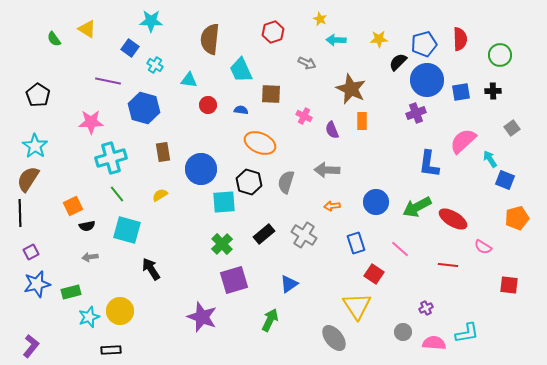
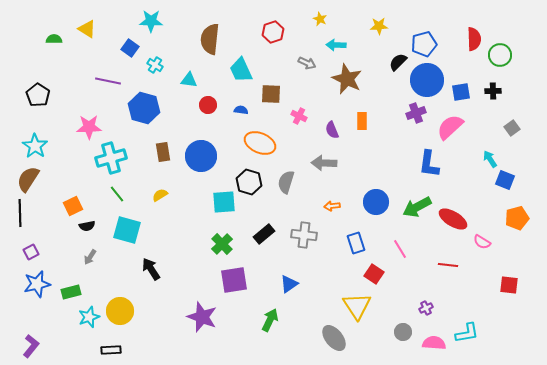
green semicircle at (54, 39): rotated 126 degrees clockwise
yellow star at (379, 39): moved 13 px up
red semicircle at (460, 39): moved 14 px right
cyan arrow at (336, 40): moved 5 px down
brown star at (351, 89): moved 4 px left, 10 px up
pink cross at (304, 116): moved 5 px left
pink star at (91, 122): moved 2 px left, 5 px down
pink semicircle at (463, 141): moved 13 px left, 14 px up
blue circle at (201, 169): moved 13 px up
gray arrow at (327, 170): moved 3 px left, 7 px up
gray cross at (304, 235): rotated 25 degrees counterclockwise
pink semicircle at (483, 247): moved 1 px left, 5 px up
pink line at (400, 249): rotated 18 degrees clockwise
gray arrow at (90, 257): rotated 49 degrees counterclockwise
purple square at (234, 280): rotated 8 degrees clockwise
